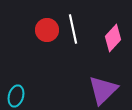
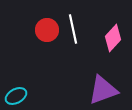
purple triangle: rotated 24 degrees clockwise
cyan ellipse: rotated 45 degrees clockwise
